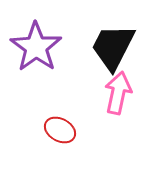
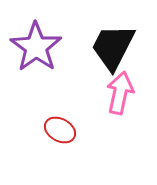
pink arrow: moved 2 px right
